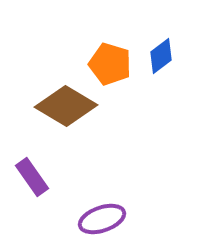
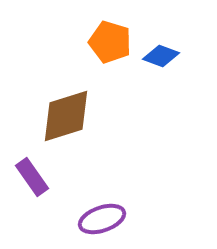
blue diamond: rotated 57 degrees clockwise
orange pentagon: moved 22 px up
brown diamond: moved 10 px down; rotated 48 degrees counterclockwise
